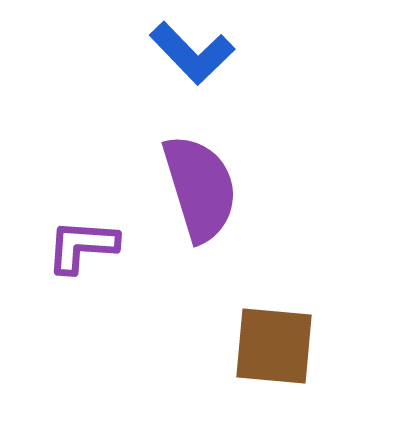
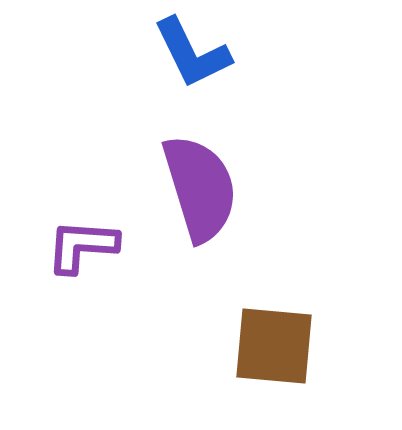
blue L-shape: rotated 18 degrees clockwise
